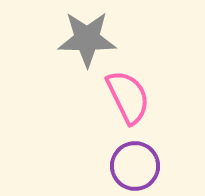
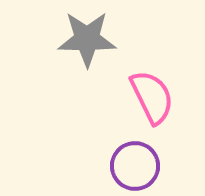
pink semicircle: moved 24 px right
